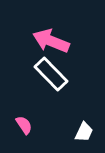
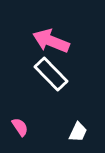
pink semicircle: moved 4 px left, 2 px down
white trapezoid: moved 6 px left
